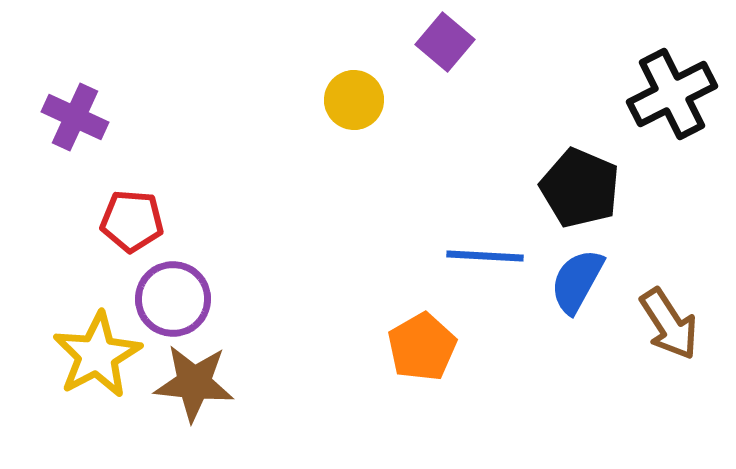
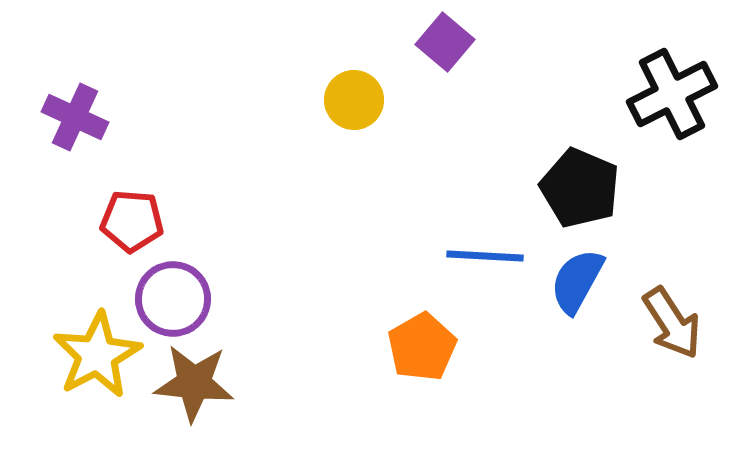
brown arrow: moved 3 px right, 1 px up
